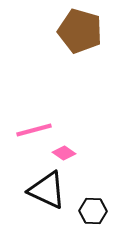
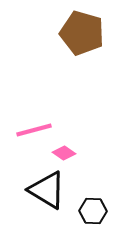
brown pentagon: moved 2 px right, 2 px down
black triangle: rotated 6 degrees clockwise
